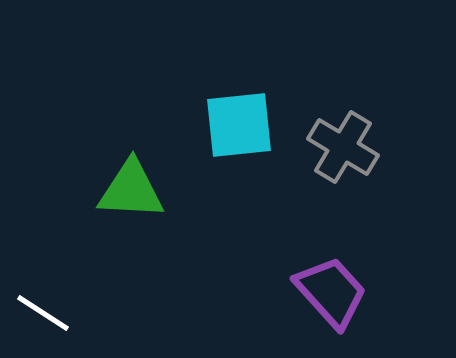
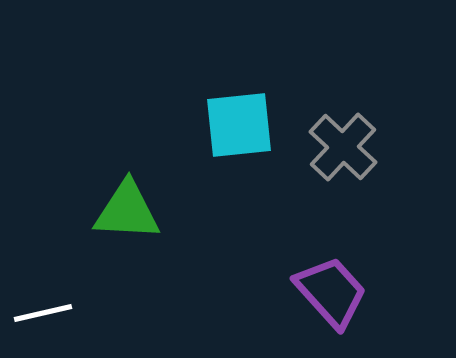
gray cross: rotated 12 degrees clockwise
green triangle: moved 4 px left, 21 px down
white line: rotated 46 degrees counterclockwise
